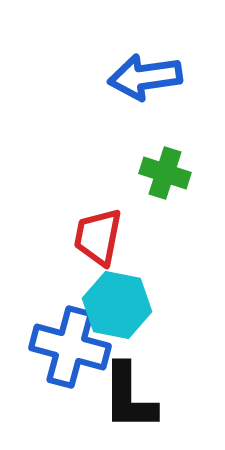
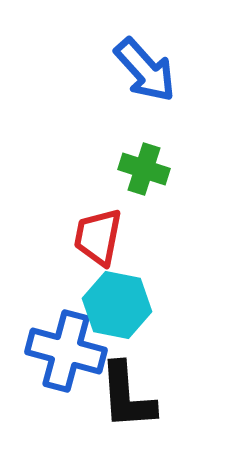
blue arrow: moved 7 px up; rotated 124 degrees counterclockwise
green cross: moved 21 px left, 4 px up
blue cross: moved 4 px left, 4 px down
black L-shape: moved 2 px left, 1 px up; rotated 4 degrees counterclockwise
